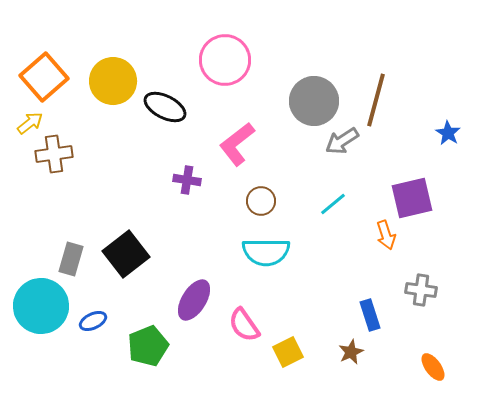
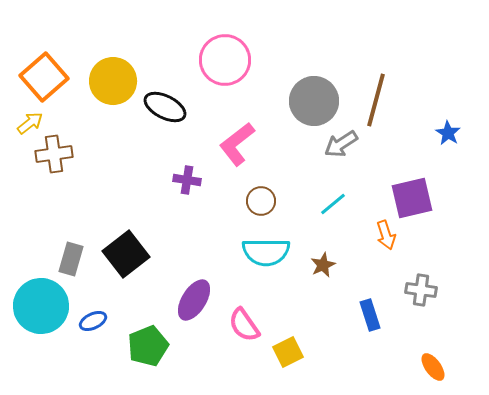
gray arrow: moved 1 px left, 3 px down
brown star: moved 28 px left, 87 px up
